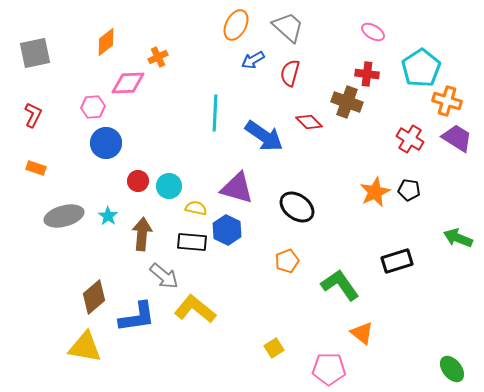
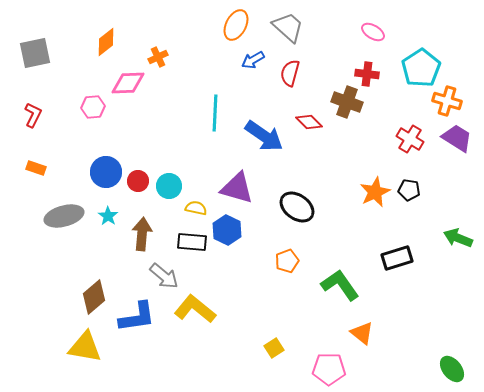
blue circle at (106, 143): moved 29 px down
black rectangle at (397, 261): moved 3 px up
